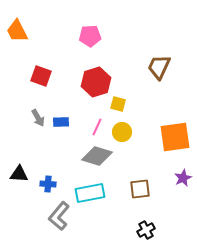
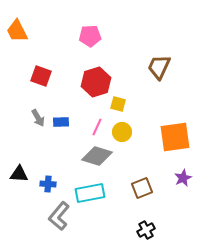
brown square: moved 2 px right, 1 px up; rotated 15 degrees counterclockwise
